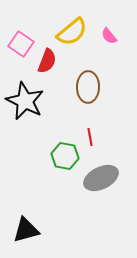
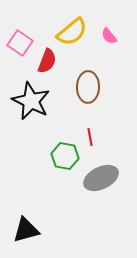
pink square: moved 1 px left, 1 px up
black star: moved 6 px right
